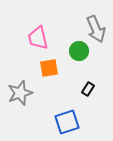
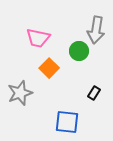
gray arrow: moved 1 px down; rotated 32 degrees clockwise
pink trapezoid: rotated 65 degrees counterclockwise
orange square: rotated 36 degrees counterclockwise
black rectangle: moved 6 px right, 4 px down
blue square: rotated 25 degrees clockwise
